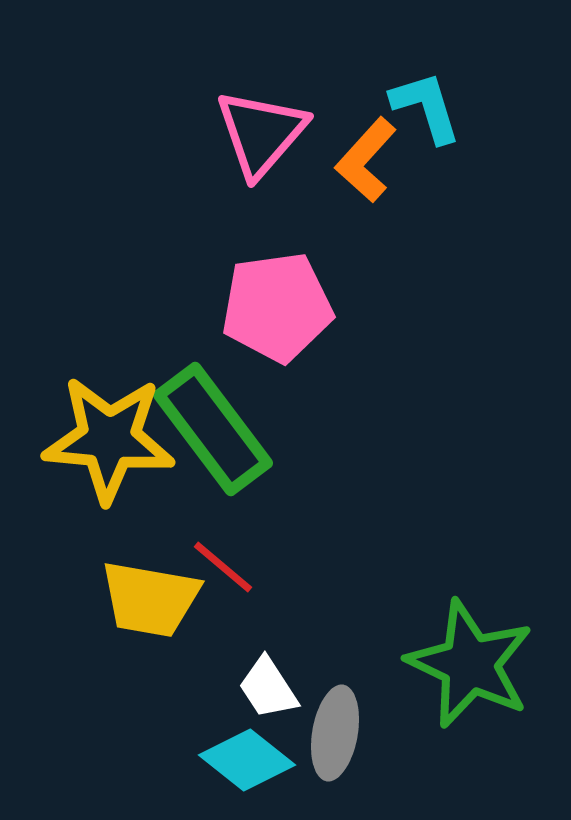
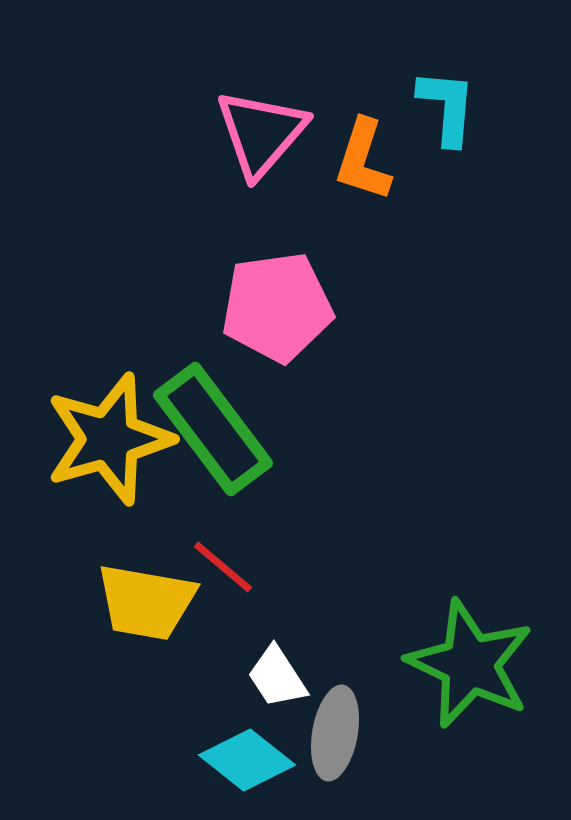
cyan L-shape: moved 21 px right; rotated 22 degrees clockwise
orange L-shape: moved 3 px left; rotated 24 degrees counterclockwise
yellow star: rotated 21 degrees counterclockwise
yellow trapezoid: moved 4 px left, 3 px down
white trapezoid: moved 9 px right, 11 px up
